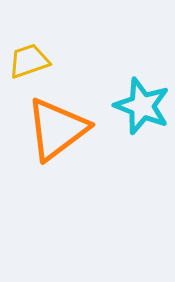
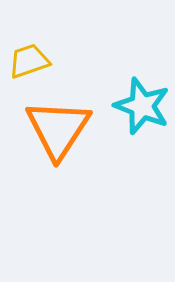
orange triangle: moved 1 px right; rotated 20 degrees counterclockwise
